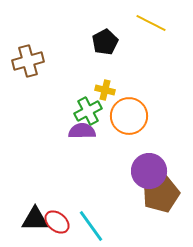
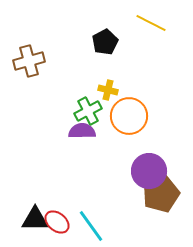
brown cross: moved 1 px right
yellow cross: moved 3 px right
